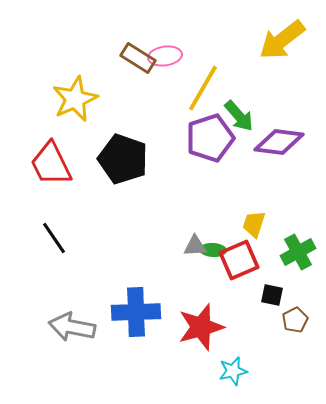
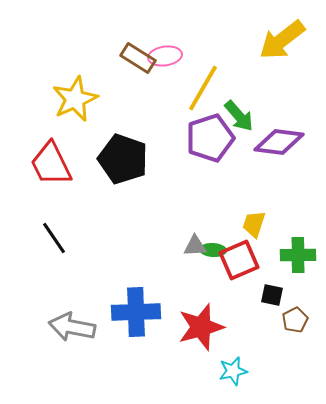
green cross: moved 3 px down; rotated 28 degrees clockwise
